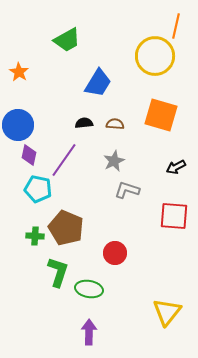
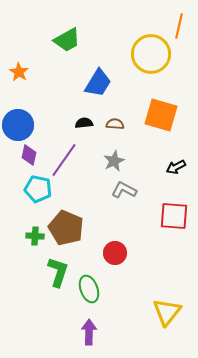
orange line: moved 3 px right
yellow circle: moved 4 px left, 2 px up
gray L-shape: moved 3 px left; rotated 10 degrees clockwise
green ellipse: rotated 60 degrees clockwise
